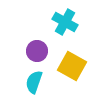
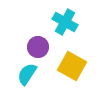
purple circle: moved 1 px right, 4 px up
cyan semicircle: moved 7 px left, 8 px up; rotated 15 degrees clockwise
